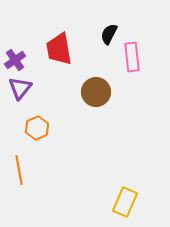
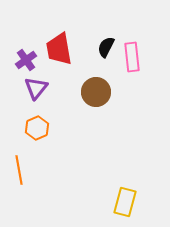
black semicircle: moved 3 px left, 13 px down
purple cross: moved 11 px right
purple triangle: moved 16 px right
yellow rectangle: rotated 8 degrees counterclockwise
